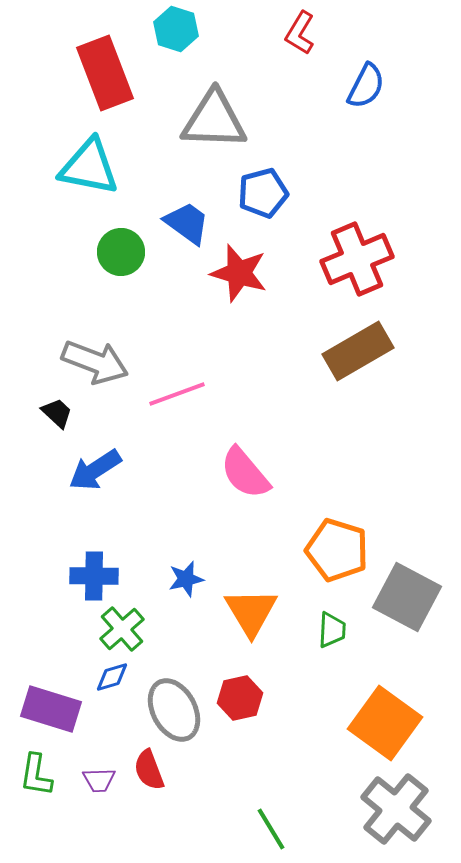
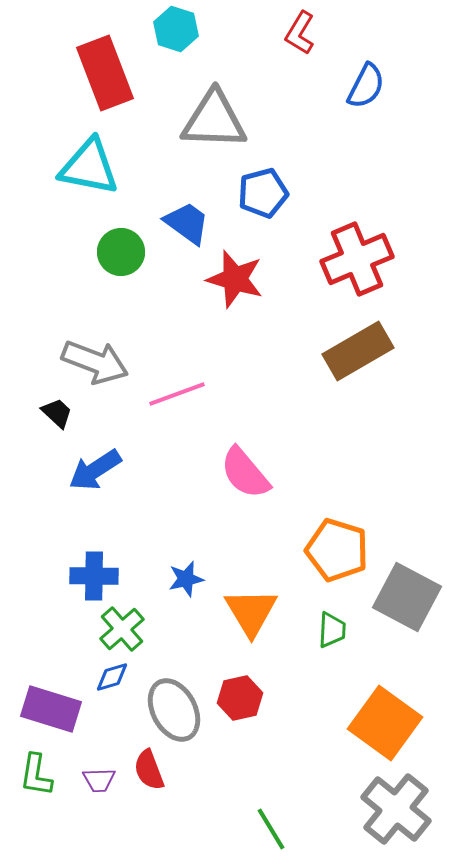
red star: moved 4 px left, 6 px down
